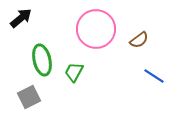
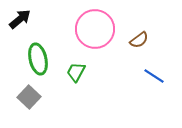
black arrow: moved 1 px left, 1 px down
pink circle: moved 1 px left
green ellipse: moved 4 px left, 1 px up
green trapezoid: moved 2 px right
gray square: rotated 20 degrees counterclockwise
